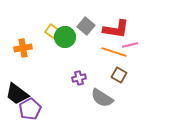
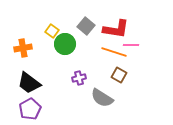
green circle: moved 7 px down
pink line: moved 1 px right; rotated 14 degrees clockwise
black trapezoid: moved 12 px right, 11 px up
